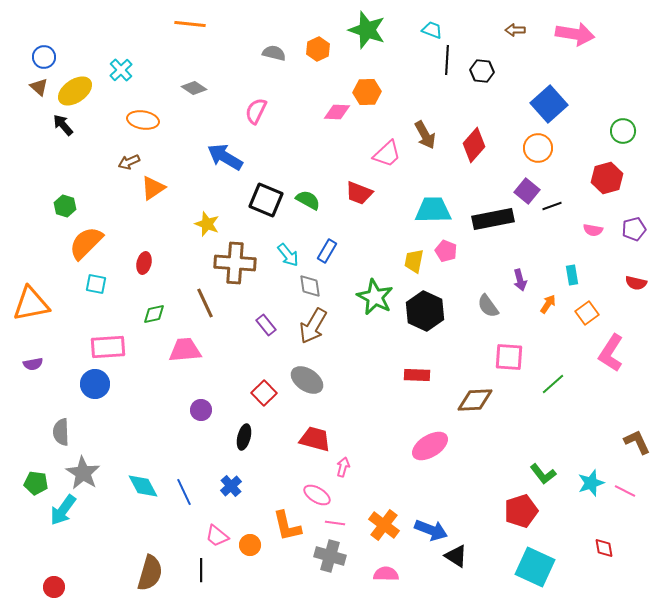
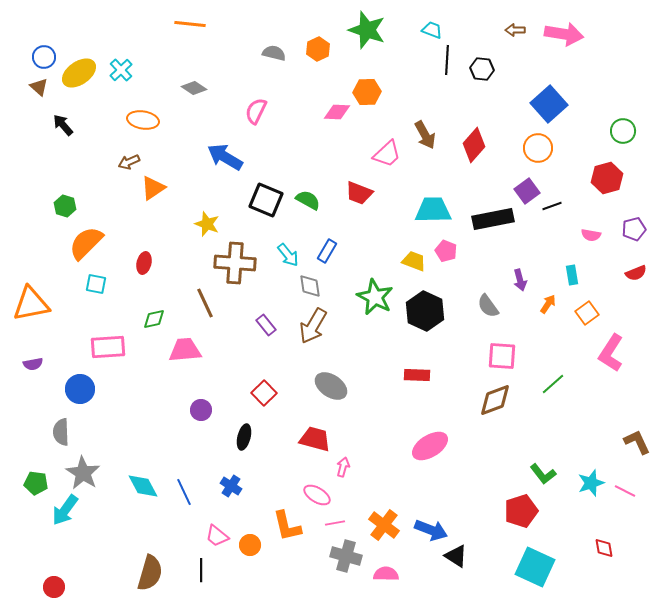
pink arrow at (575, 34): moved 11 px left
black hexagon at (482, 71): moved 2 px up
yellow ellipse at (75, 91): moved 4 px right, 18 px up
purple square at (527, 191): rotated 15 degrees clockwise
pink semicircle at (593, 230): moved 2 px left, 5 px down
yellow trapezoid at (414, 261): rotated 100 degrees clockwise
red semicircle at (636, 283): moved 10 px up; rotated 35 degrees counterclockwise
green diamond at (154, 314): moved 5 px down
pink square at (509, 357): moved 7 px left, 1 px up
gray ellipse at (307, 380): moved 24 px right, 6 px down
blue circle at (95, 384): moved 15 px left, 5 px down
brown diamond at (475, 400): moved 20 px right; rotated 18 degrees counterclockwise
blue cross at (231, 486): rotated 15 degrees counterclockwise
cyan arrow at (63, 510): moved 2 px right
pink line at (335, 523): rotated 18 degrees counterclockwise
gray cross at (330, 556): moved 16 px right
